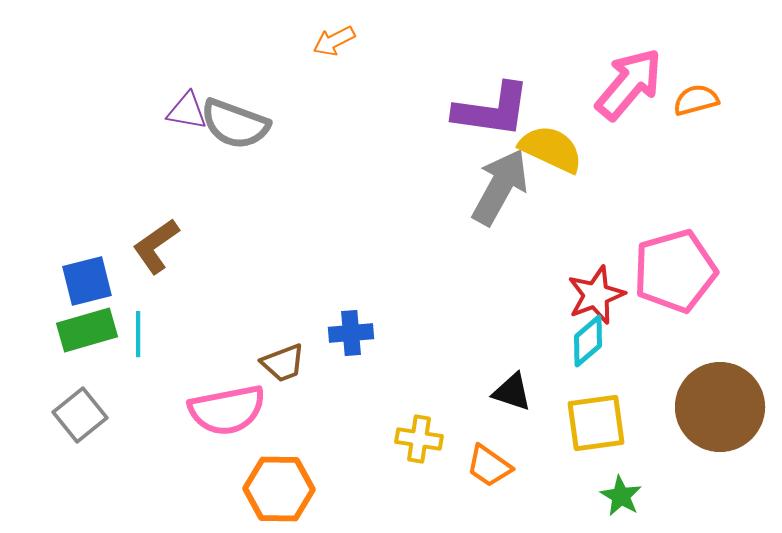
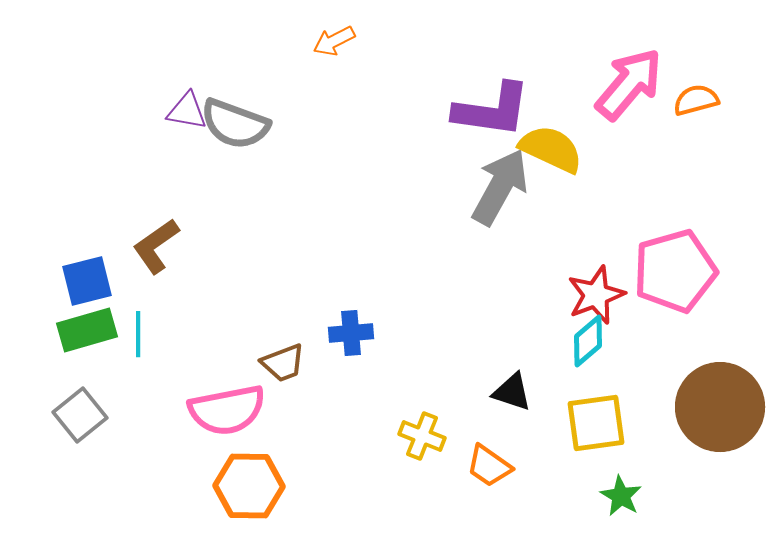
yellow cross: moved 3 px right, 3 px up; rotated 12 degrees clockwise
orange hexagon: moved 30 px left, 3 px up
